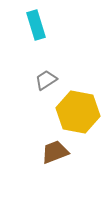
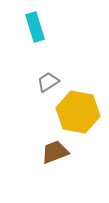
cyan rectangle: moved 1 px left, 2 px down
gray trapezoid: moved 2 px right, 2 px down
